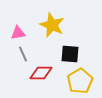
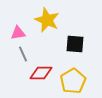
yellow star: moved 5 px left, 5 px up
black square: moved 5 px right, 10 px up
yellow pentagon: moved 7 px left
